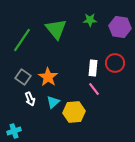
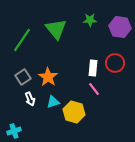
gray square: rotated 21 degrees clockwise
cyan triangle: rotated 24 degrees clockwise
yellow hexagon: rotated 20 degrees clockwise
